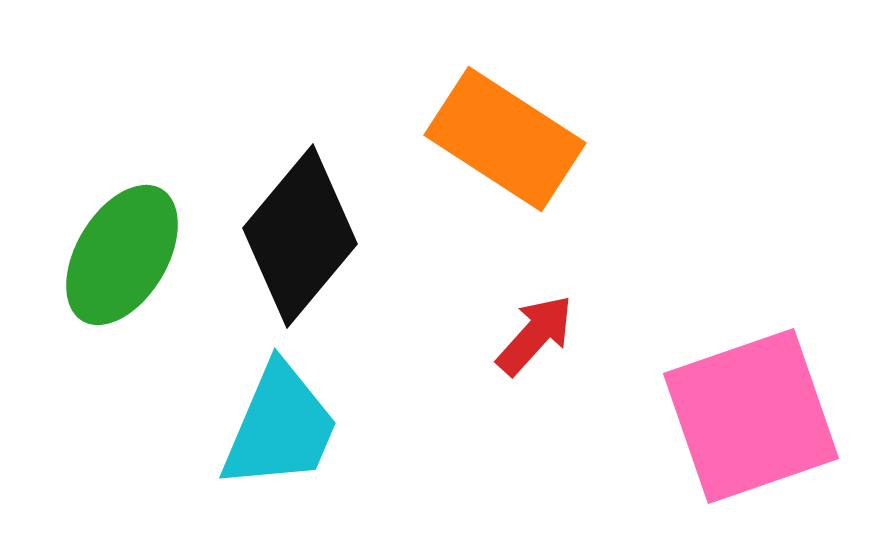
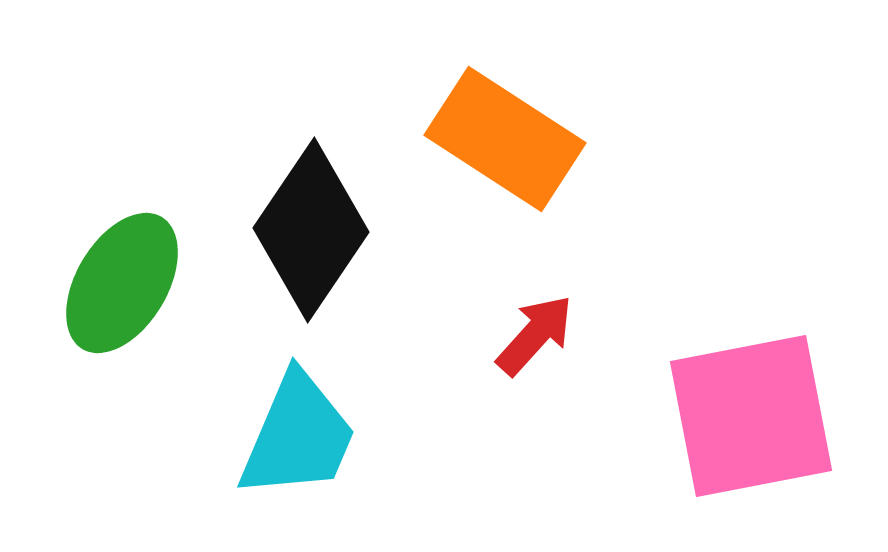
black diamond: moved 11 px right, 6 px up; rotated 6 degrees counterclockwise
green ellipse: moved 28 px down
pink square: rotated 8 degrees clockwise
cyan trapezoid: moved 18 px right, 9 px down
